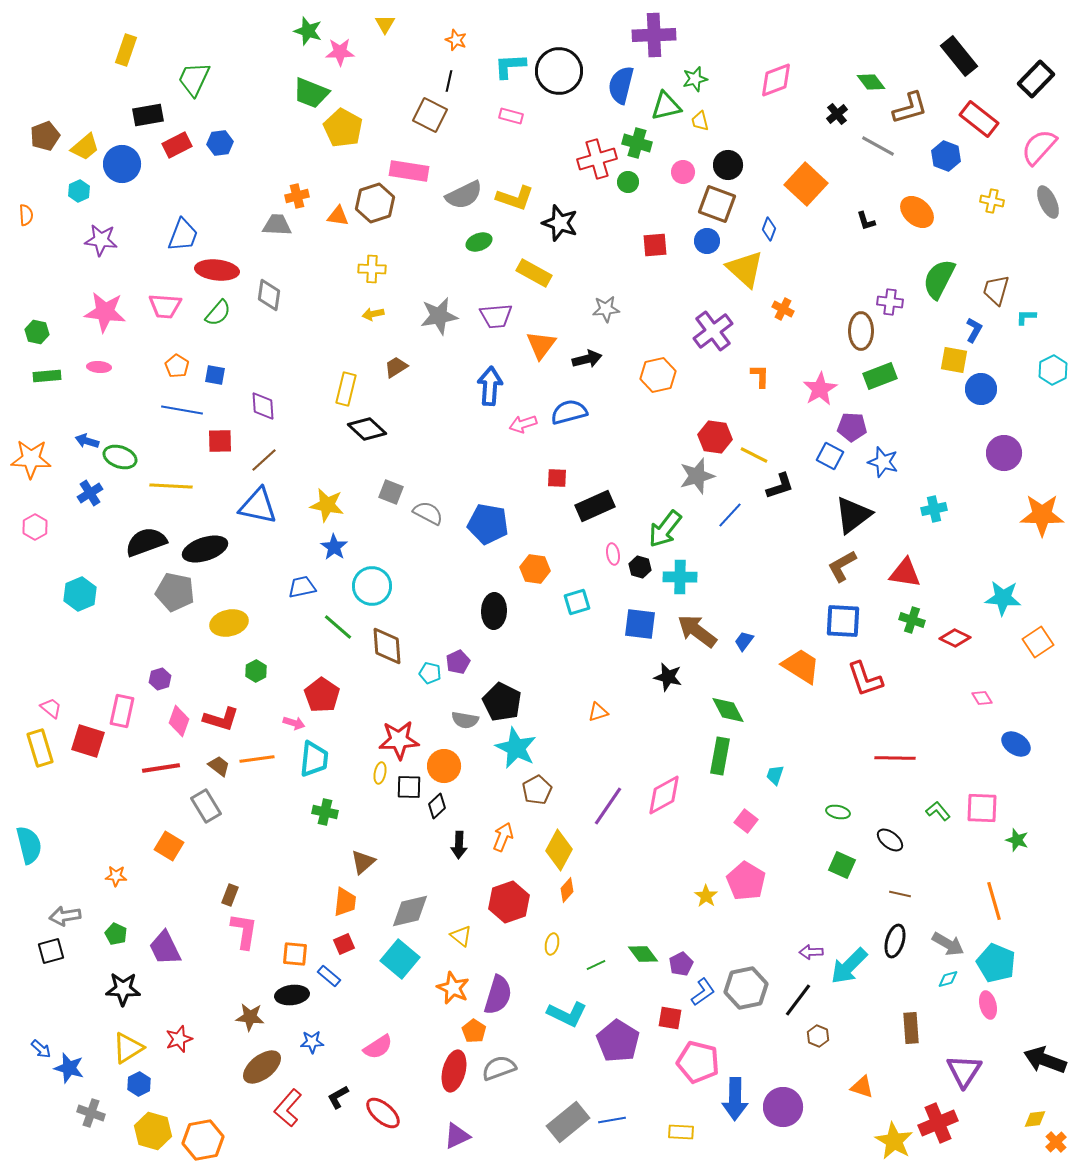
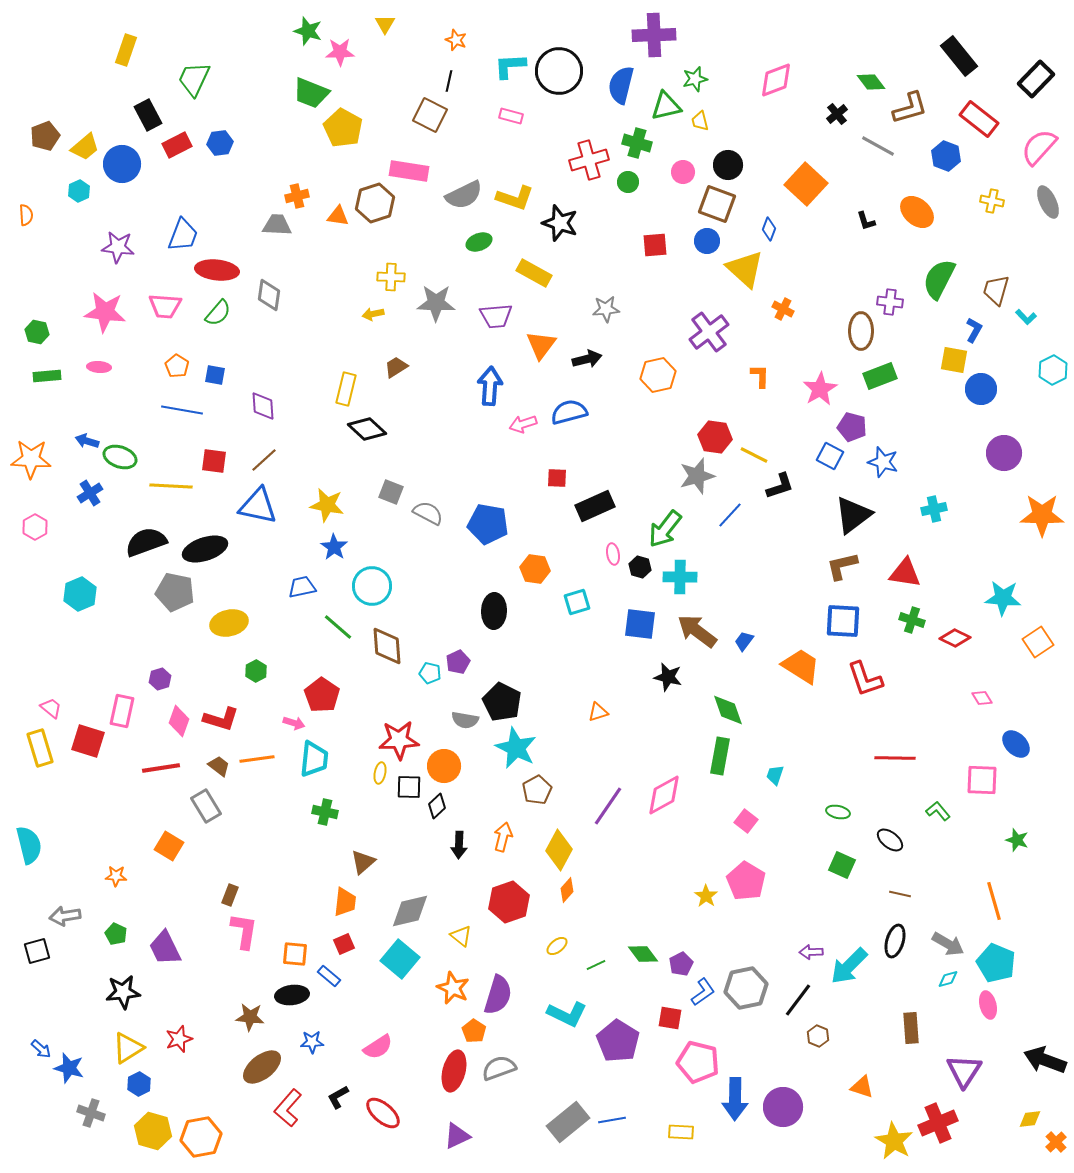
black rectangle at (148, 115): rotated 72 degrees clockwise
red cross at (597, 159): moved 8 px left, 1 px down
purple star at (101, 240): moved 17 px right, 7 px down
yellow cross at (372, 269): moved 19 px right, 8 px down
gray star at (439, 316): moved 3 px left, 13 px up; rotated 12 degrees clockwise
cyan L-shape at (1026, 317): rotated 135 degrees counterclockwise
purple cross at (713, 331): moved 4 px left, 1 px down
purple pentagon at (852, 427): rotated 12 degrees clockwise
red square at (220, 441): moved 6 px left, 20 px down; rotated 8 degrees clockwise
brown L-shape at (842, 566): rotated 16 degrees clockwise
green diamond at (728, 710): rotated 9 degrees clockwise
blue ellipse at (1016, 744): rotated 12 degrees clockwise
pink square at (982, 808): moved 28 px up
orange arrow at (503, 837): rotated 8 degrees counterclockwise
yellow ellipse at (552, 944): moved 5 px right, 2 px down; rotated 40 degrees clockwise
black square at (51, 951): moved 14 px left
black star at (123, 989): moved 3 px down; rotated 8 degrees counterclockwise
yellow diamond at (1035, 1119): moved 5 px left
orange hexagon at (203, 1140): moved 2 px left, 3 px up
